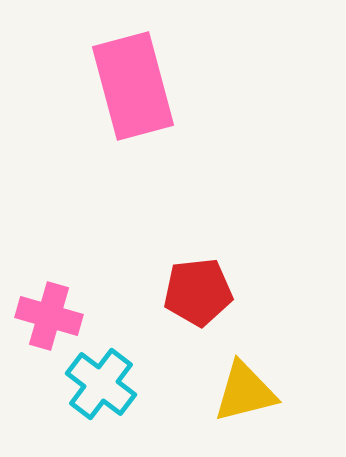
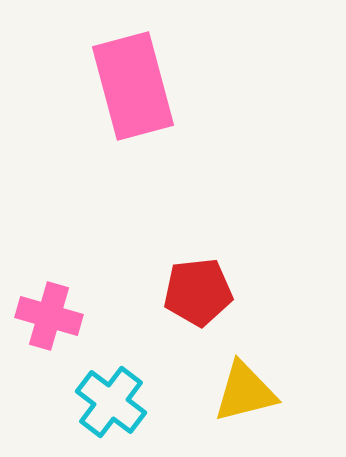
cyan cross: moved 10 px right, 18 px down
